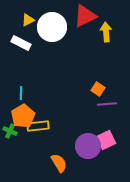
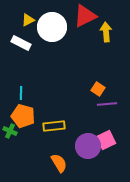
orange pentagon: rotated 25 degrees counterclockwise
yellow rectangle: moved 16 px right
